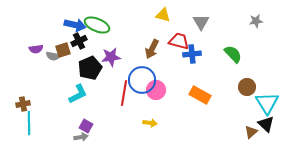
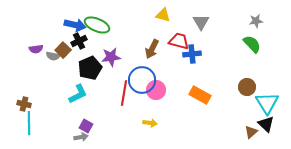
brown square: rotated 28 degrees counterclockwise
green semicircle: moved 19 px right, 10 px up
brown cross: moved 1 px right; rotated 24 degrees clockwise
